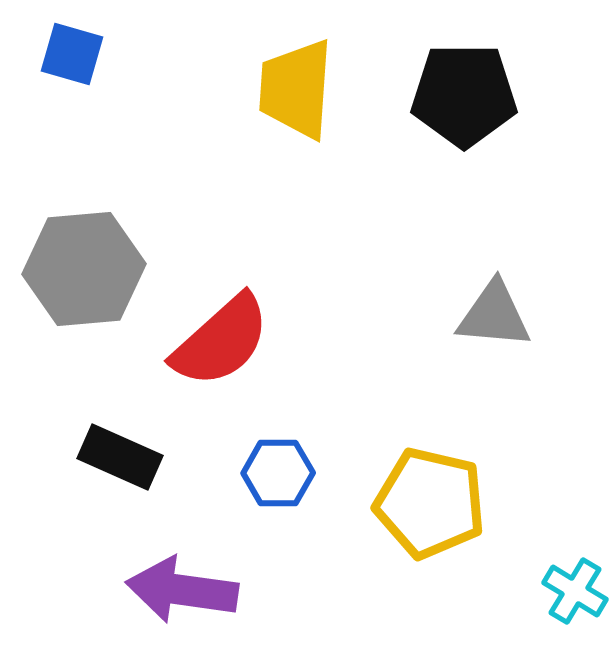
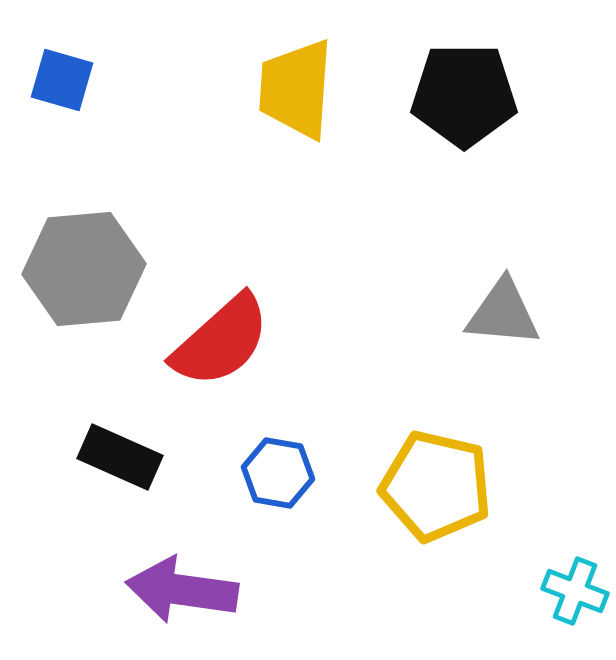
blue square: moved 10 px left, 26 px down
gray triangle: moved 9 px right, 2 px up
blue hexagon: rotated 10 degrees clockwise
yellow pentagon: moved 6 px right, 17 px up
cyan cross: rotated 10 degrees counterclockwise
